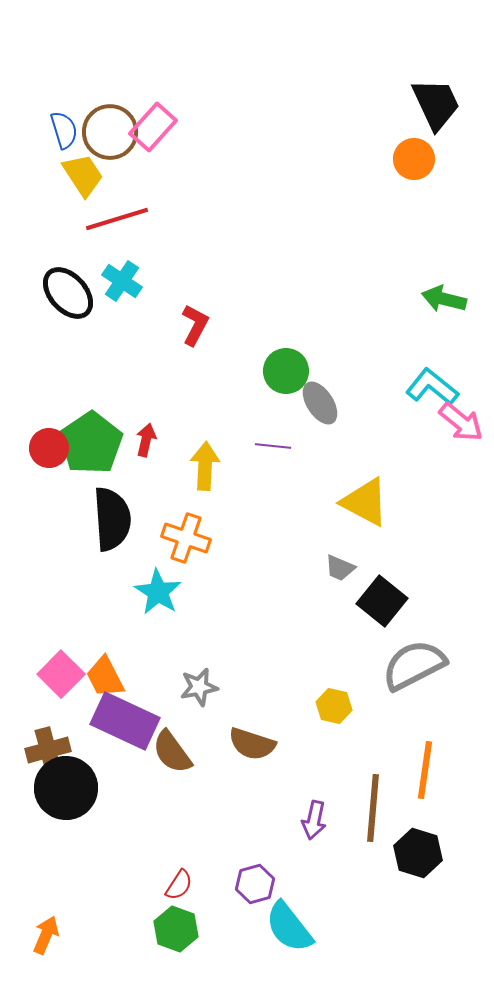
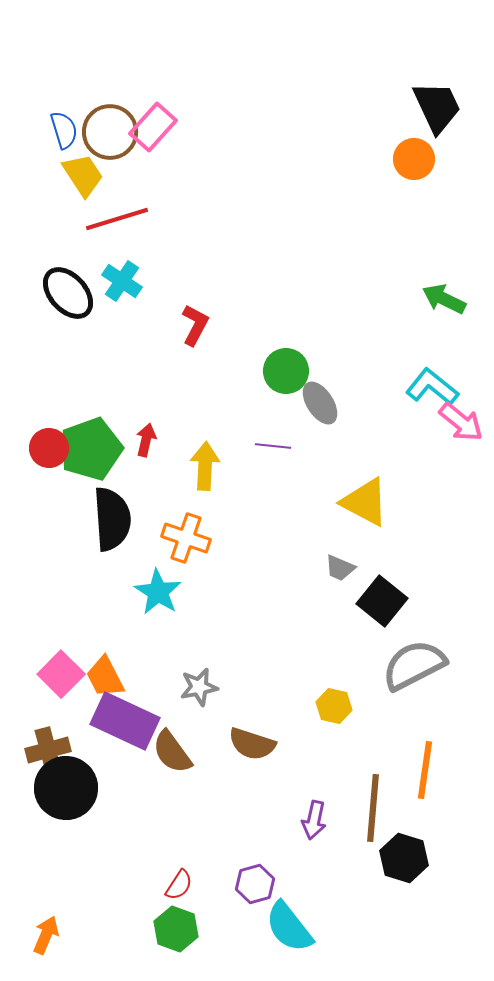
black trapezoid at (436, 104): moved 1 px right, 3 px down
green arrow at (444, 299): rotated 12 degrees clockwise
green pentagon at (91, 443): moved 6 px down; rotated 14 degrees clockwise
black hexagon at (418, 853): moved 14 px left, 5 px down
